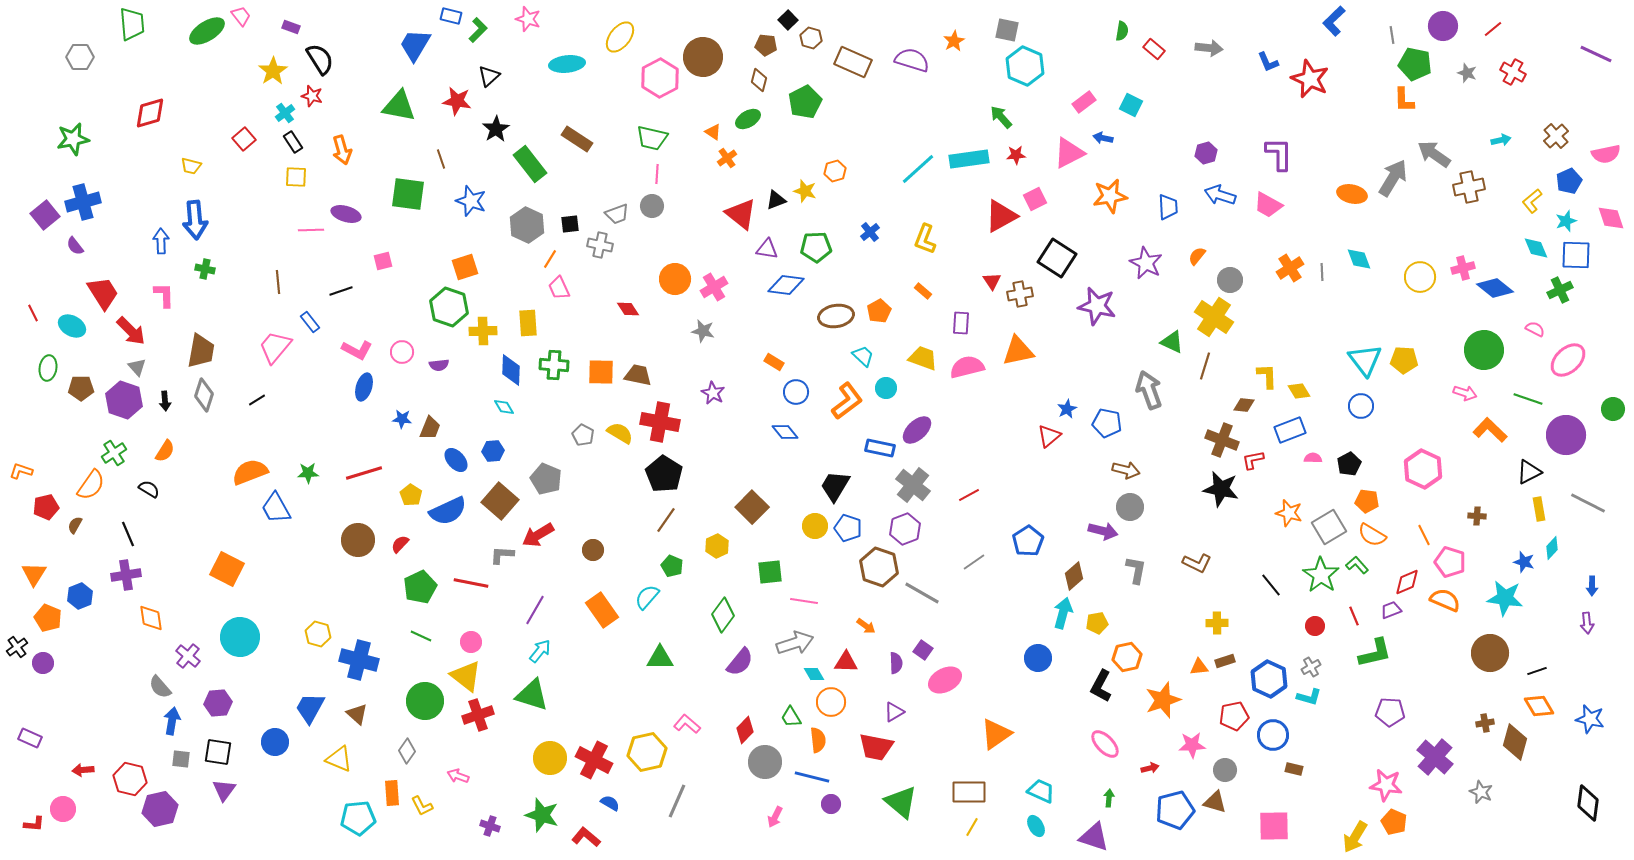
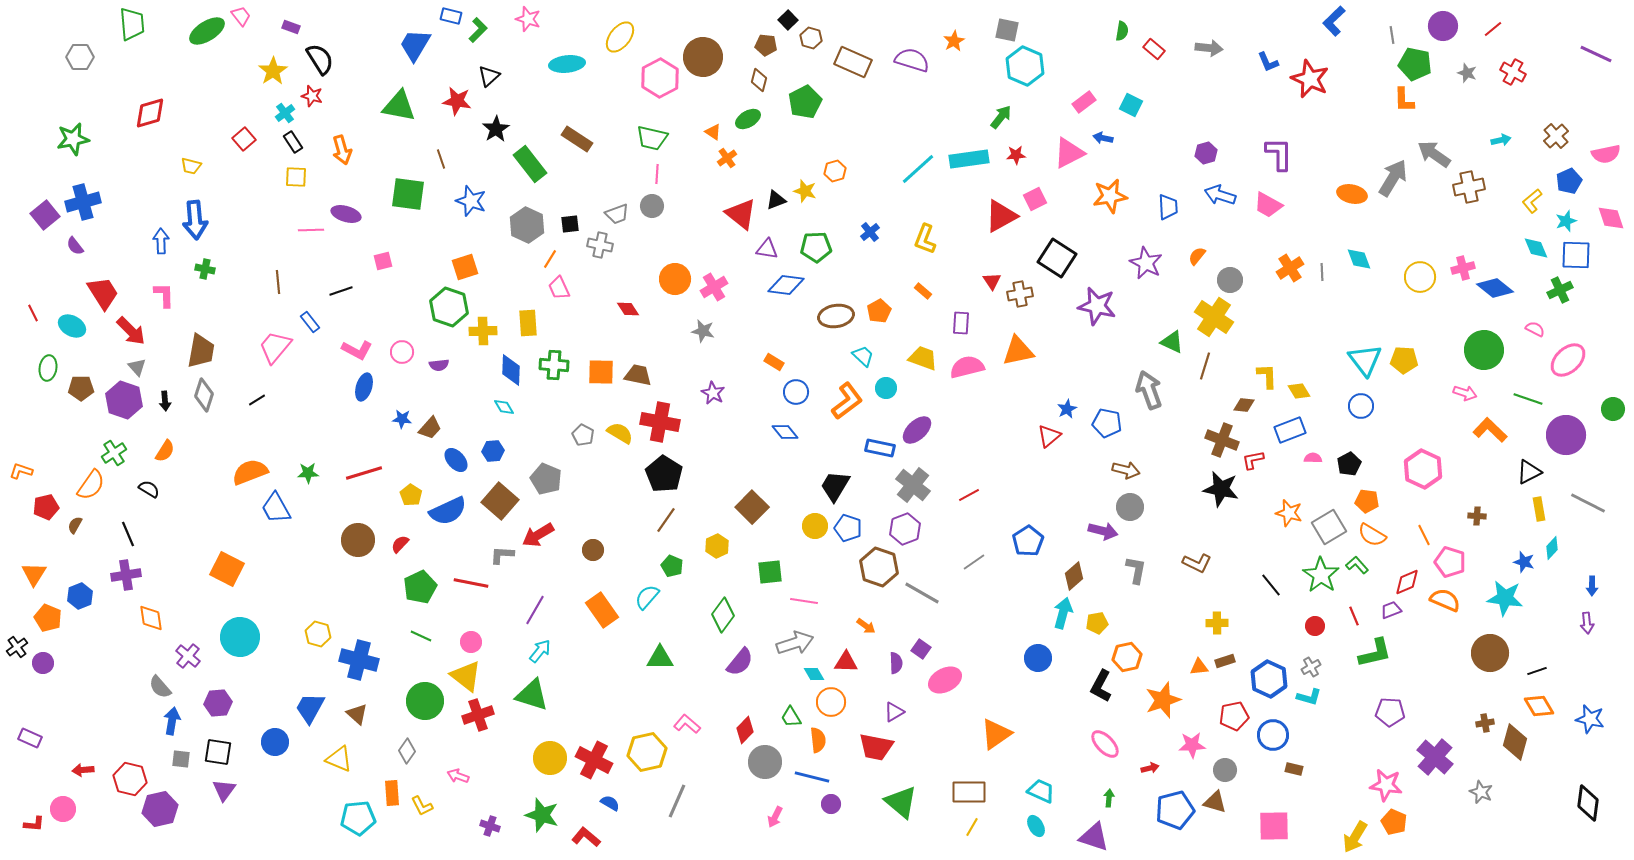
green arrow at (1001, 117): rotated 80 degrees clockwise
brown trapezoid at (430, 428): rotated 20 degrees clockwise
purple square at (923, 650): moved 2 px left, 1 px up
